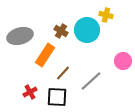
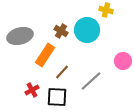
yellow cross: moved 5 px up
brown line: moved 1 px left, 1 px up
red cross: moved 2 px right, 2 px up
